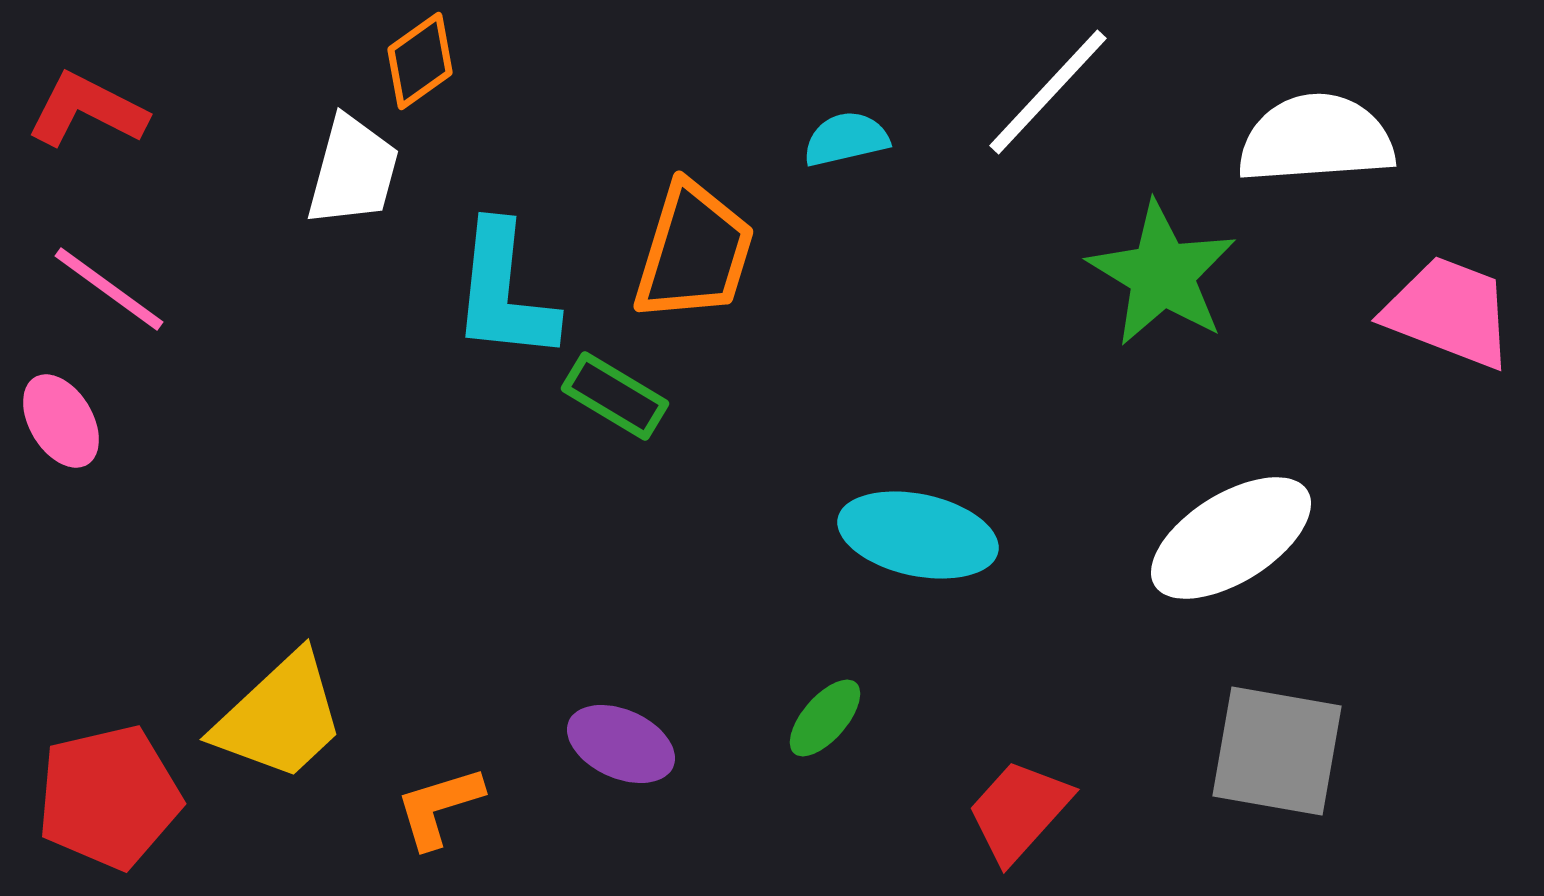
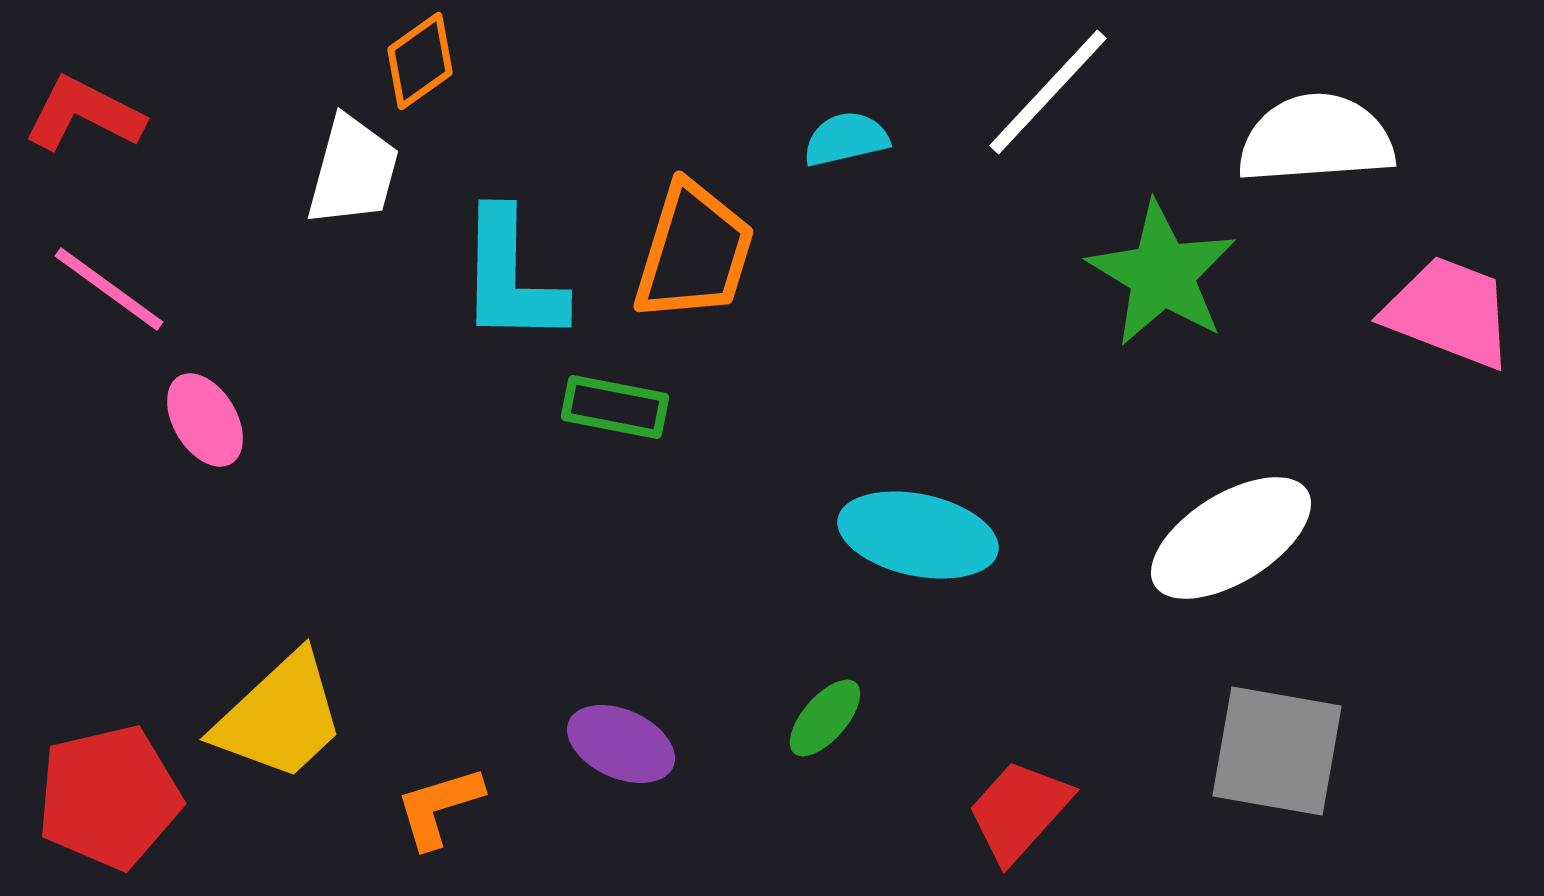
red L-shape: moved 3 px left, 4 px down
cyan L-shape: moved 7 px right, 15 px up; rotated 5 degrees counterclockwise
green rectangle: moved 11 px down; rotated 20 degrees counterclockwise
pink ellipse: moved 144 px right, 1 px up
